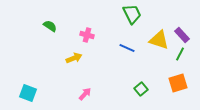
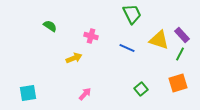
pink cross: moved 4 px right, 1 px down
cyan square: rotated 30 degrees counterclockwise
